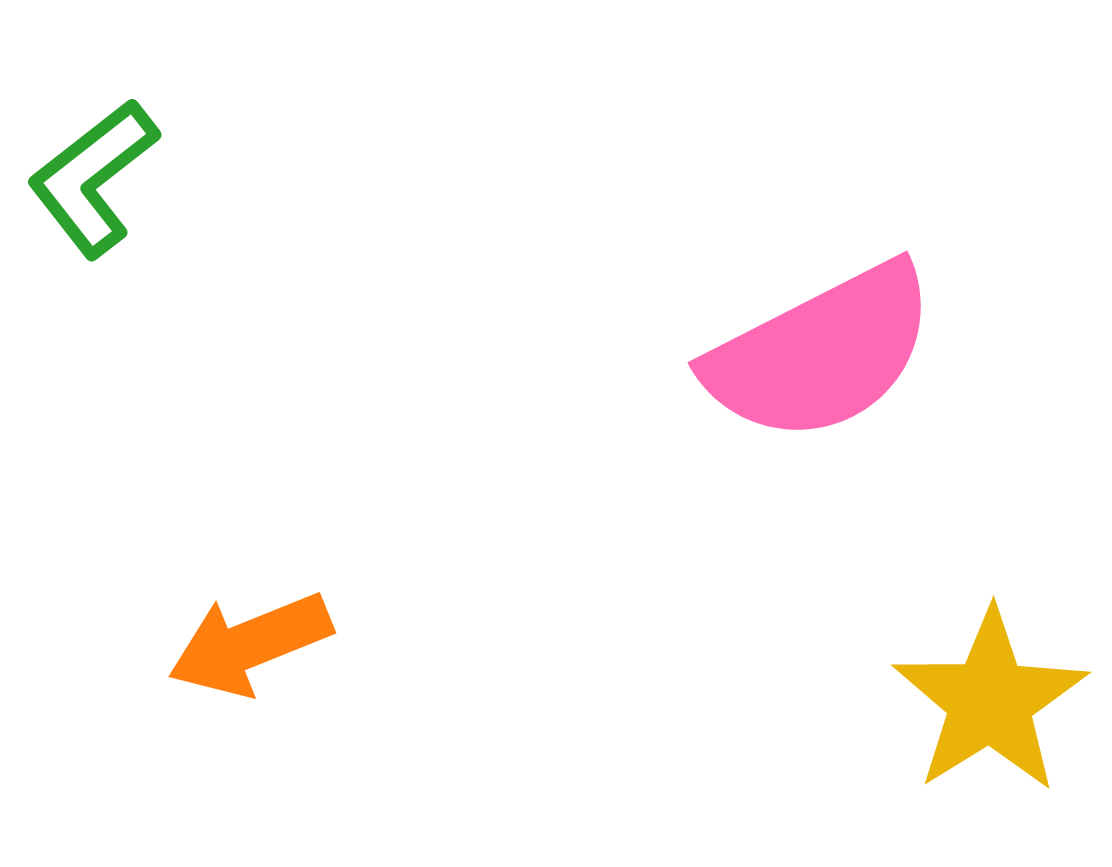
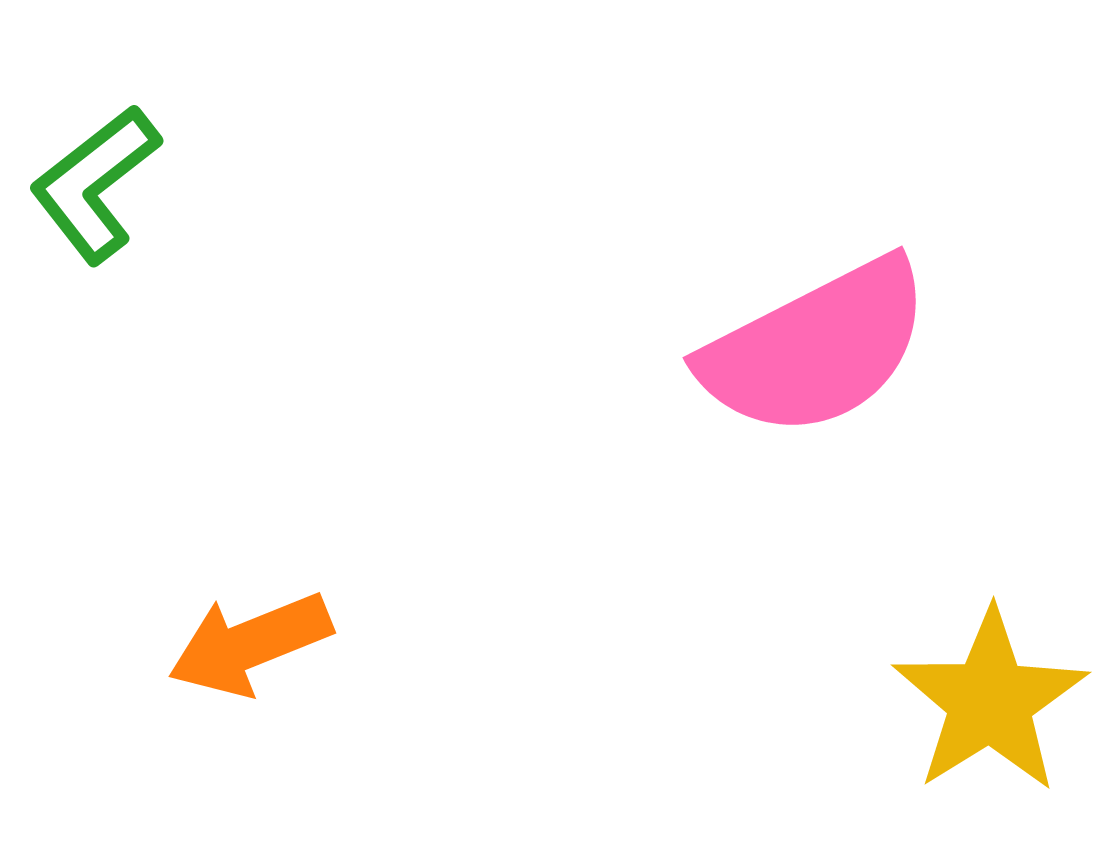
green L-shape: moved 2 px right, 6 px down
pink semicircle: moved 5 px left, 5 px up
